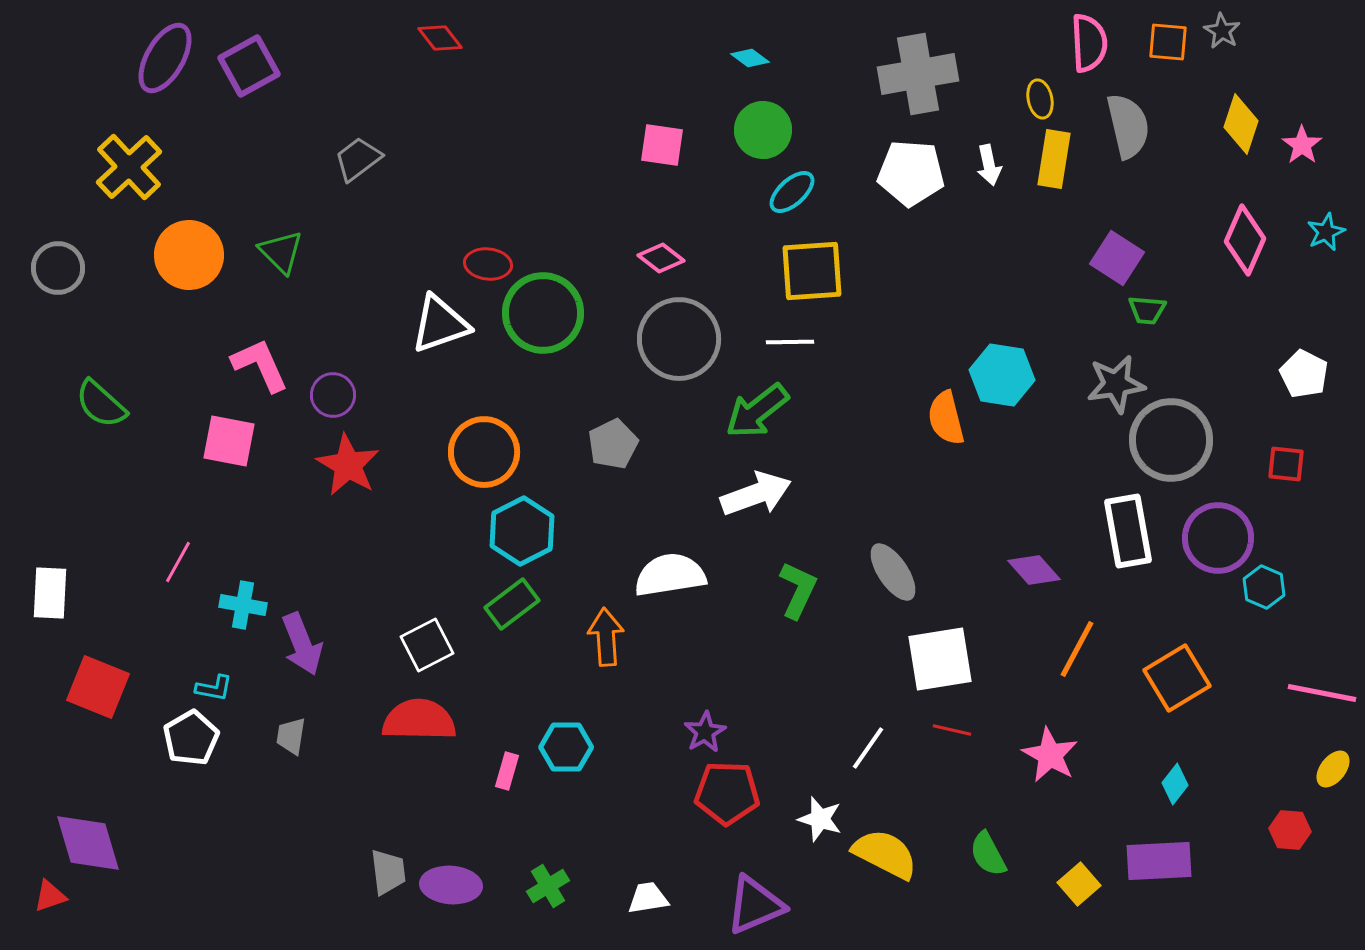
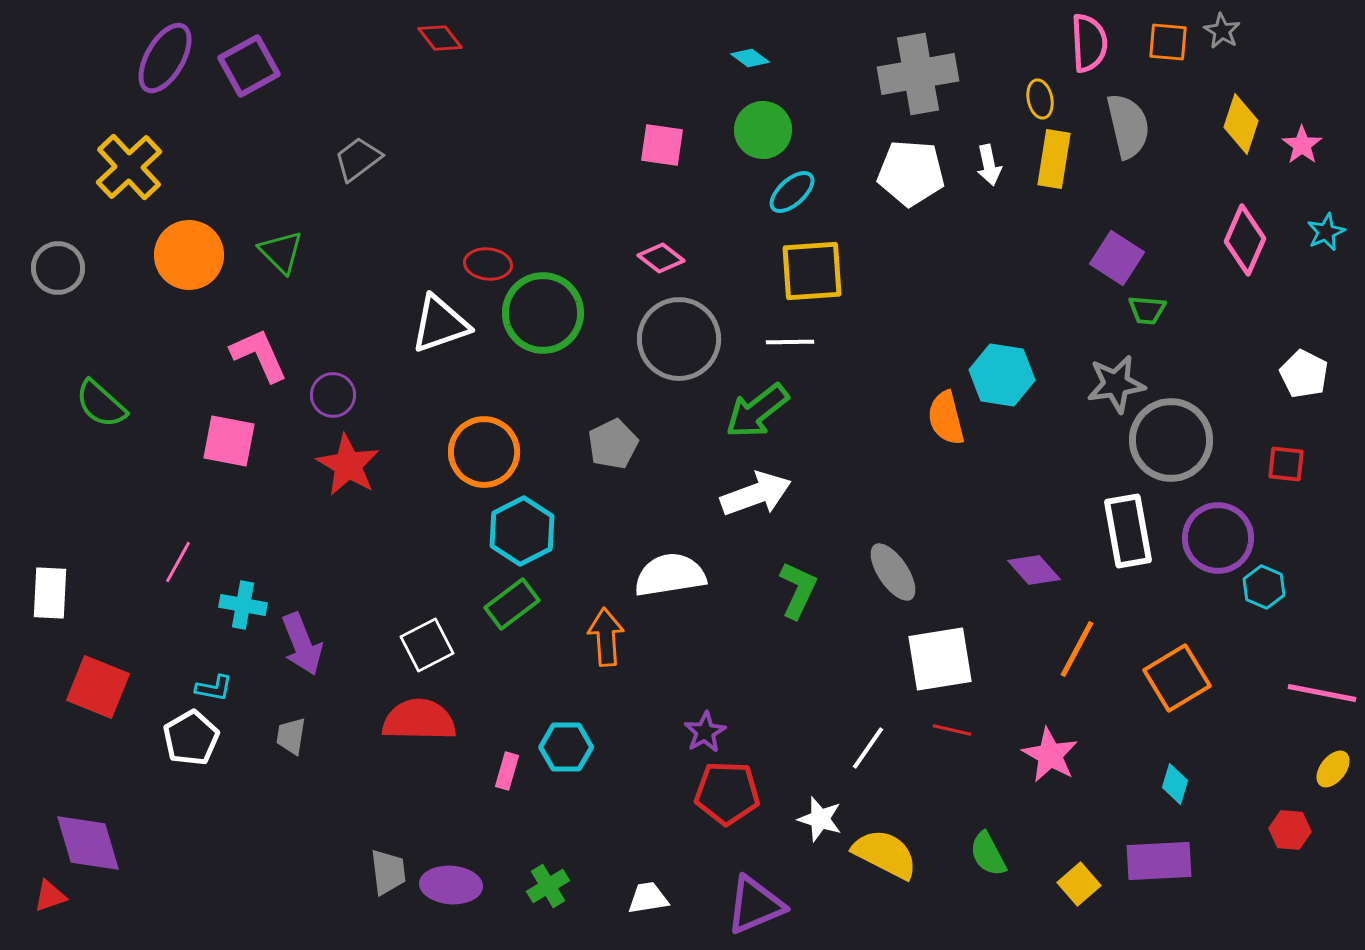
pink L-shape at (260, 365): moved 1 px left, 10 px up
cyan diamond at (1175, 784): rotated 21 degrees counterclockwise
